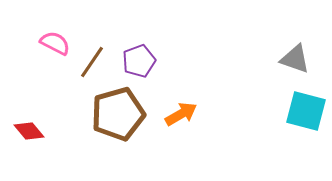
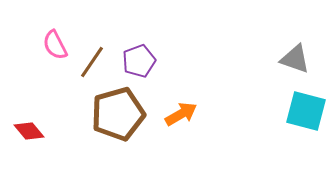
pink semicircle: moved 2 px down; rotated 144 degrees counterclockwise
